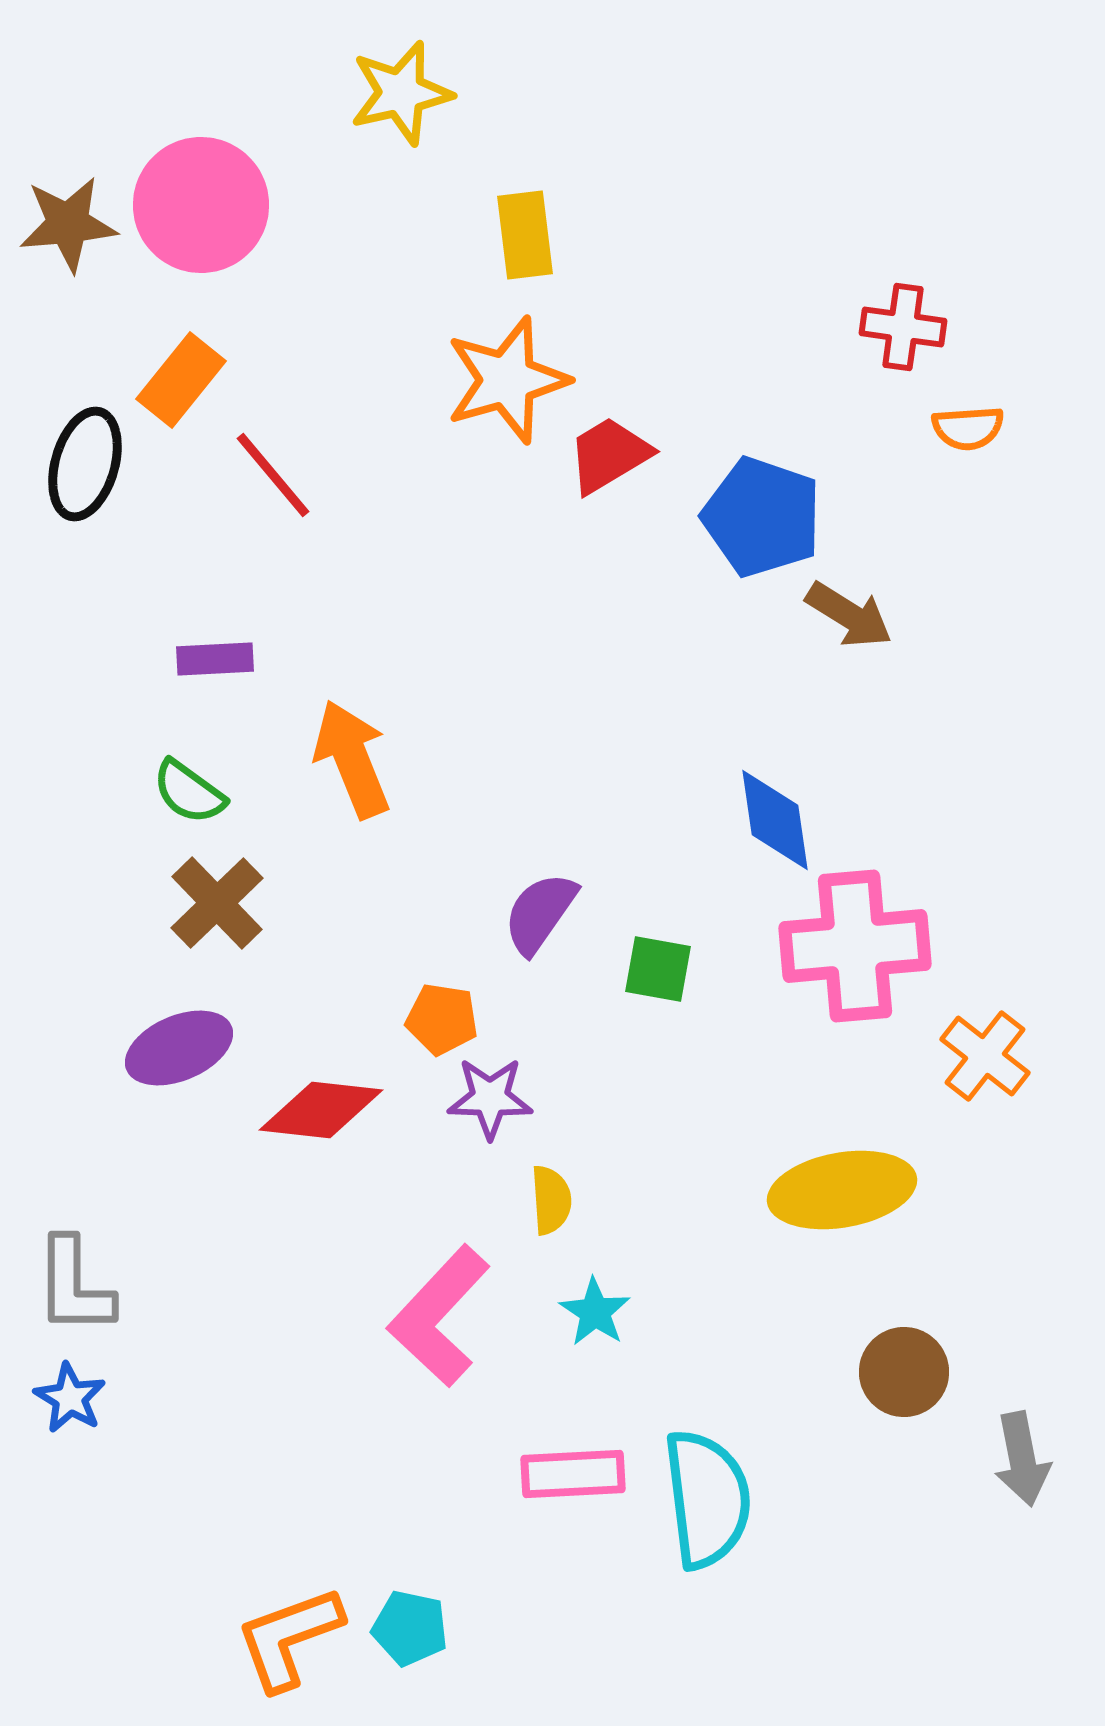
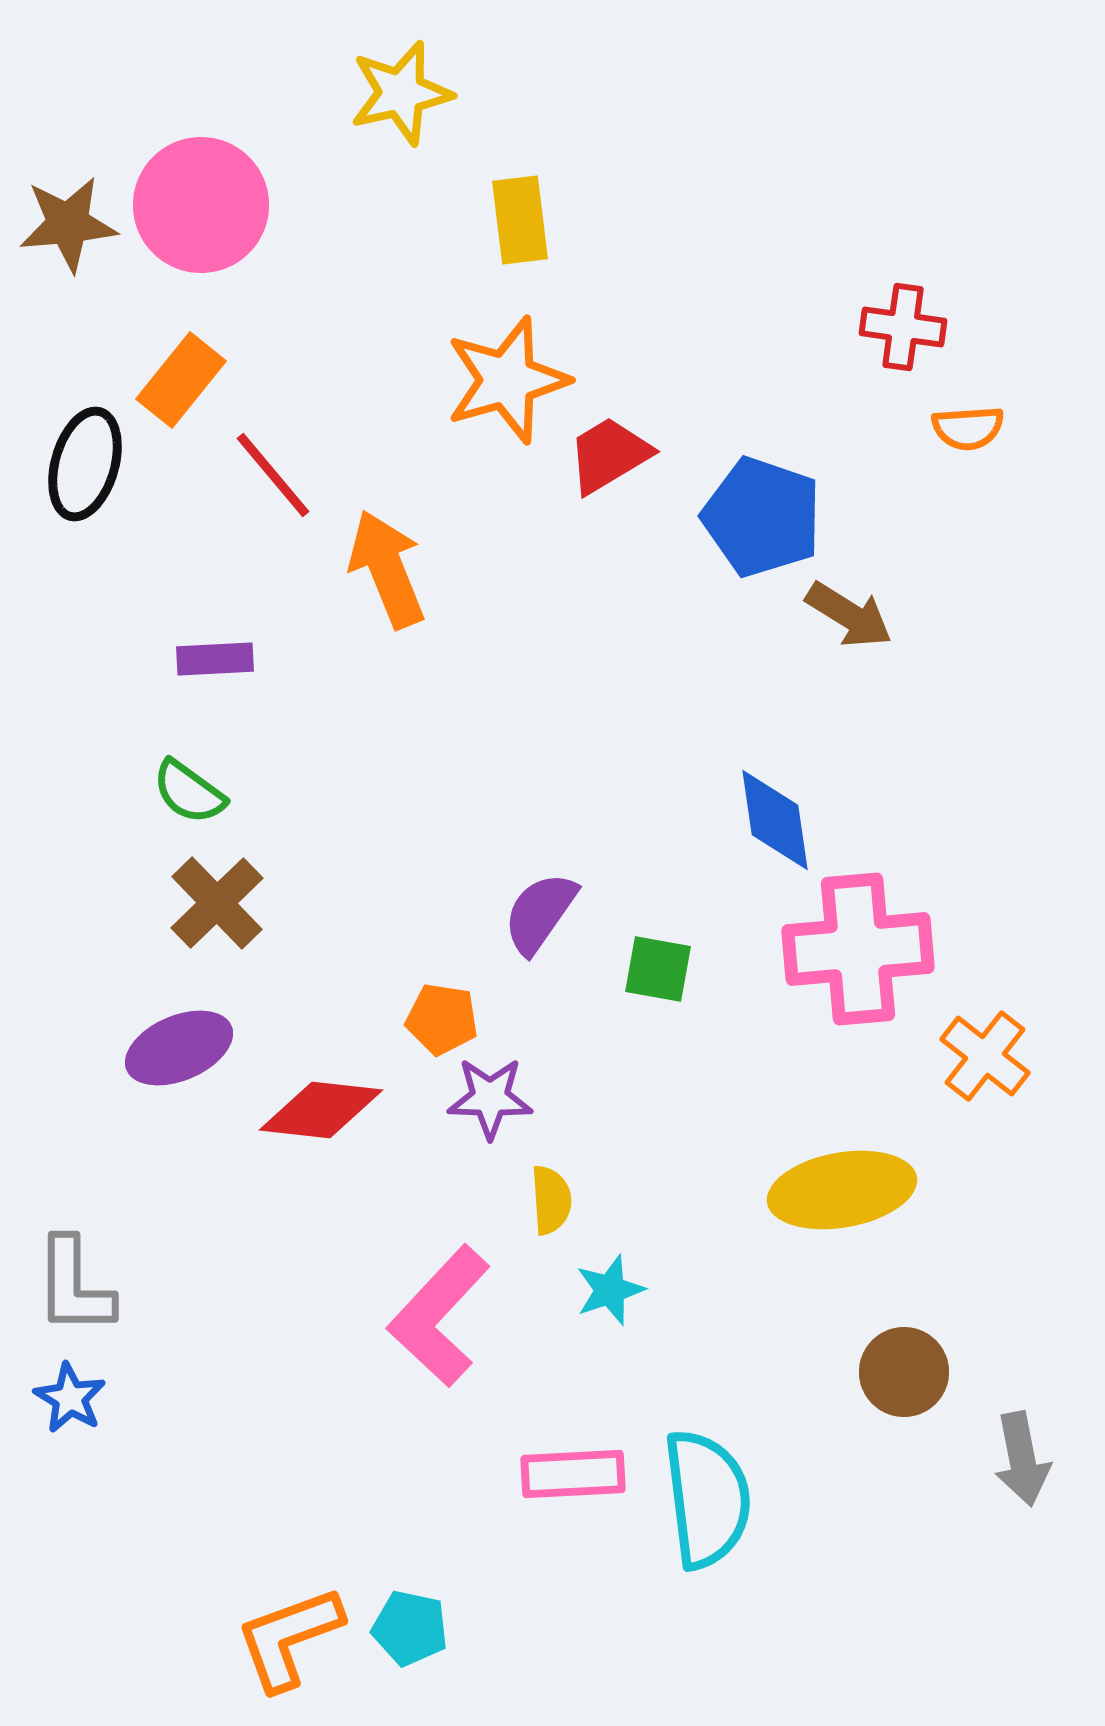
yellow rectangle: moved 5 px left, 15 px up
orange arrow: moved 35 px right, 190 px up
pink cross: moved 3 px right, 3 px down
cyan star: moved 15 px right, 22 px up; rotated 20 degrees clockwise
